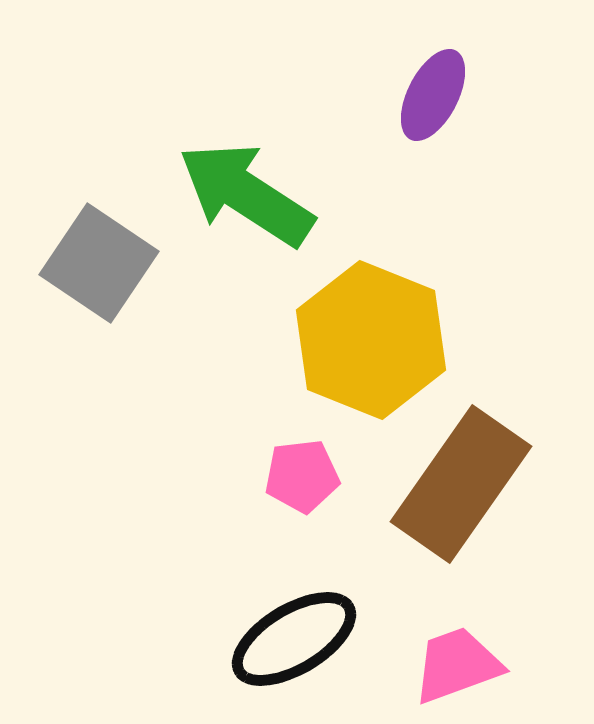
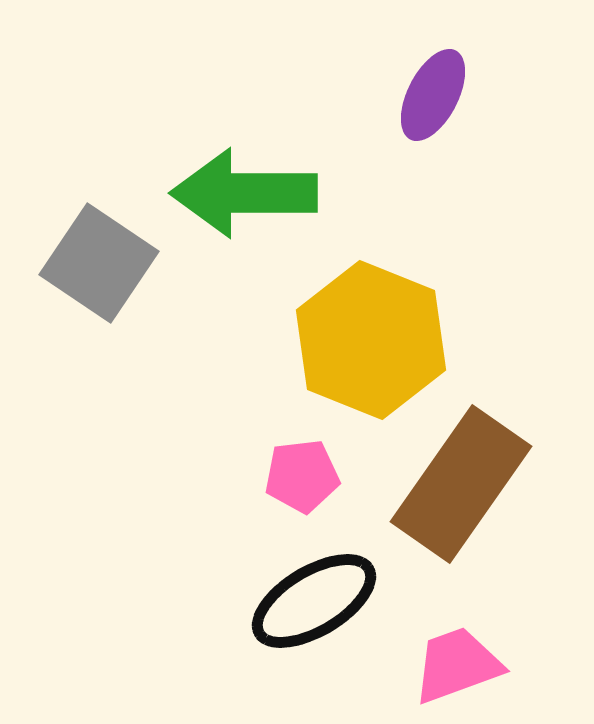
green arrow: moved 2 px left, 1 px up; rotated 33 degrees counterclockwise
black ellipse: moved 20 px right, 38 px up
